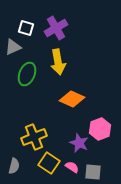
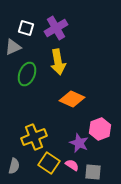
pink semicircle: moved 2 px up
